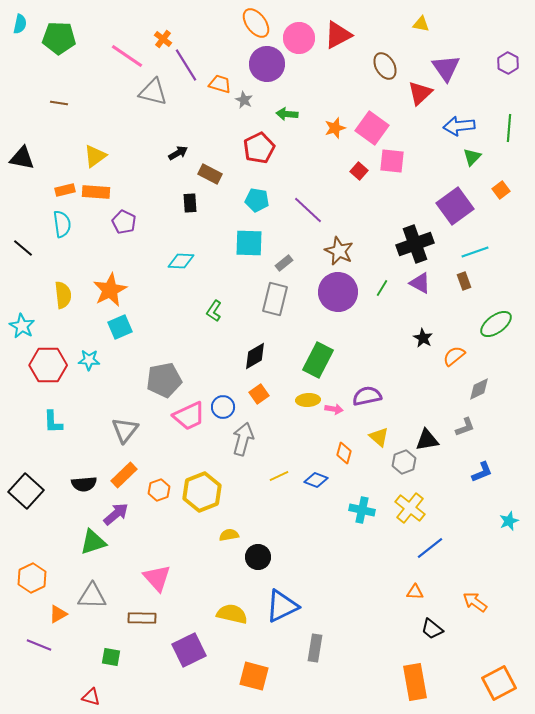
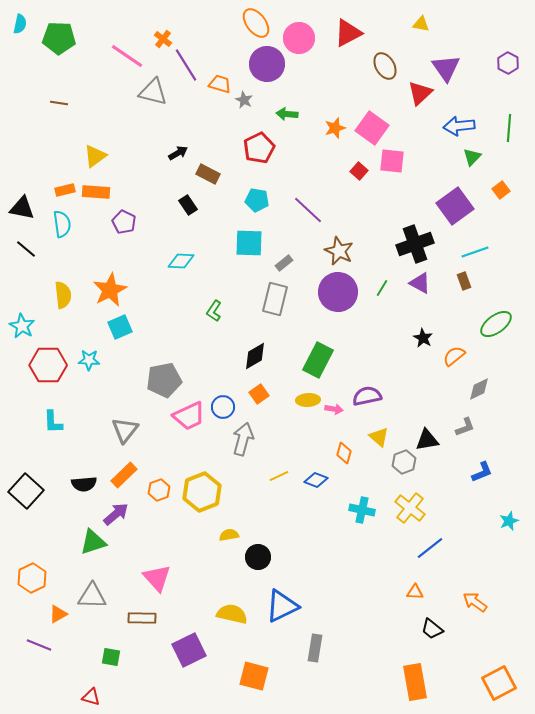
red triangle at (338, 35): moved 10 px right, 2 px up
black triangle at (22, 158): moved 50 px down
brown rectangle at (210, 174): moved 2 px left
black rectangle at (190, 203): moved 2 px left, 2 px down; rotated 30 degrees counterclockwise
black line at (23, 248): moved 3 px right, 1 px down
